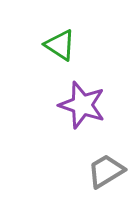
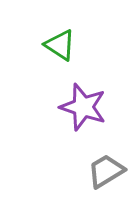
purple star: moved 1 px right, 2 px down
